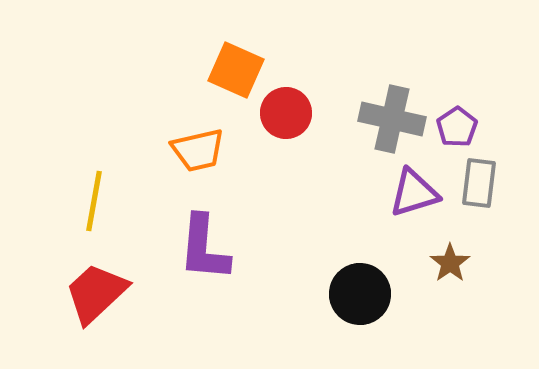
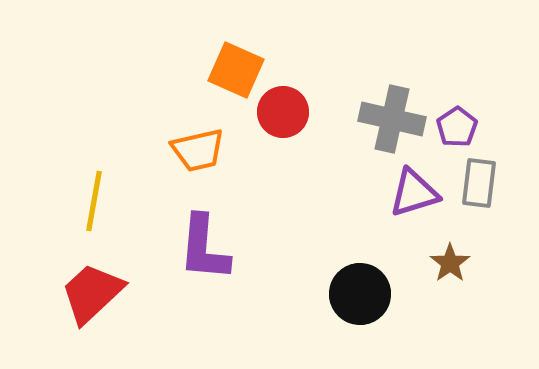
red circle: moved 3 px left, 1 px up
red trapezoid: moved 4 px left
